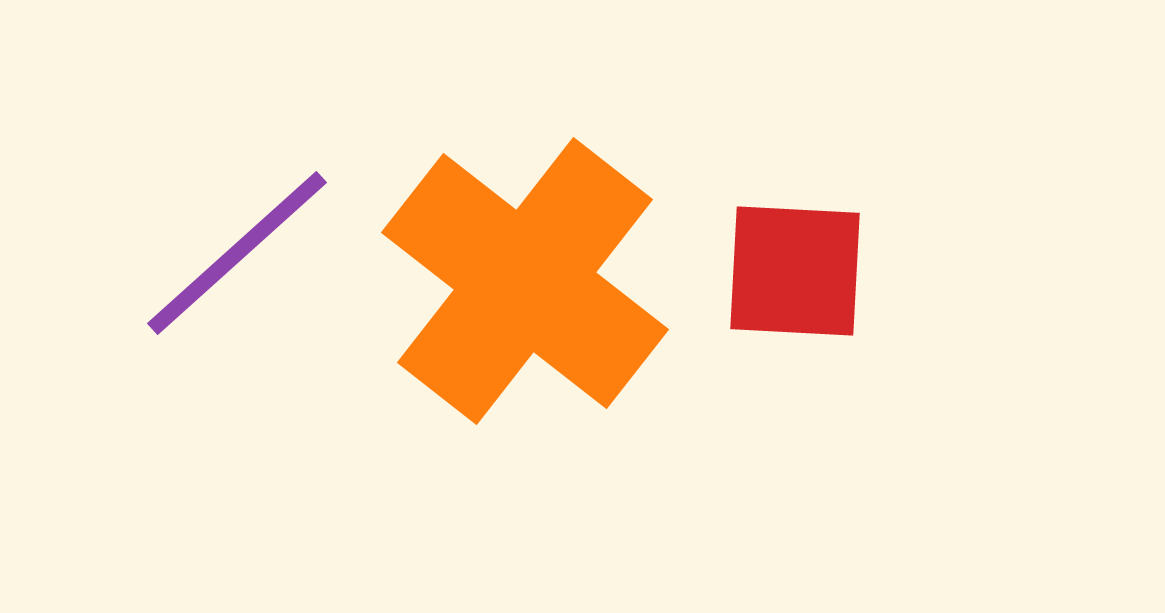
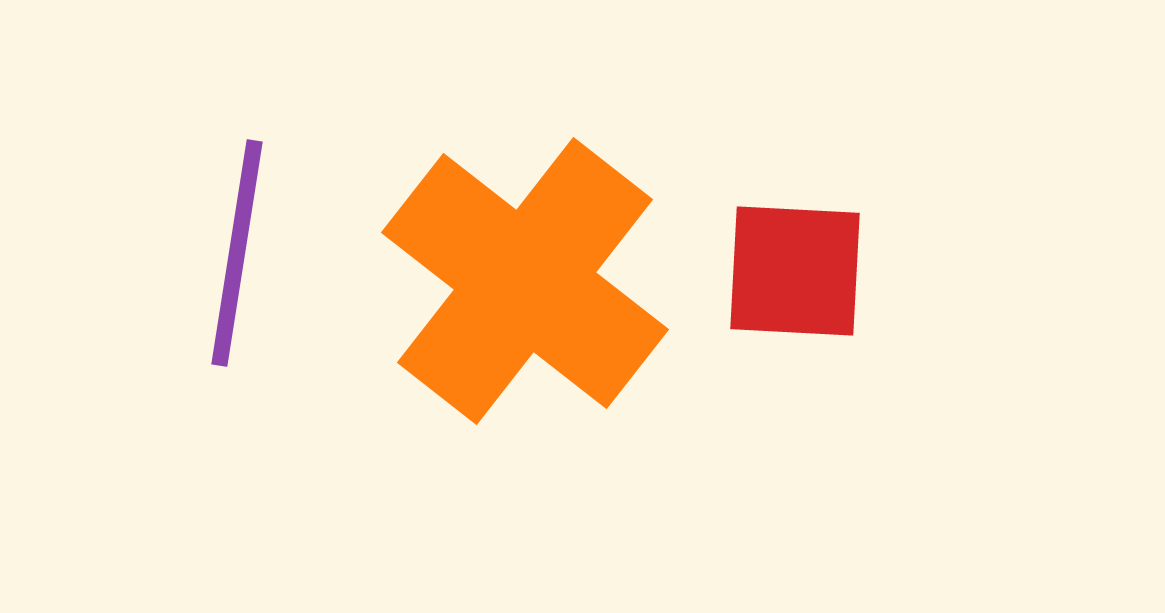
purple line: rotated 39 degrees counterclockwise
